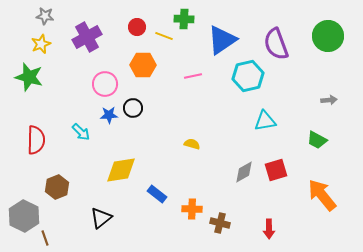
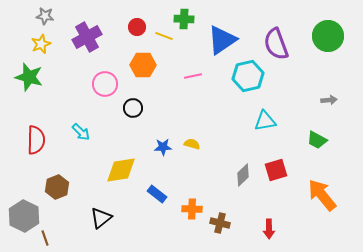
blue star: moved 54 px right, 32 px down
gray diamond: moved 1 px left, 3 px down; rotated 15 degrees counterclockwise
